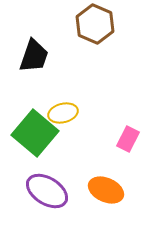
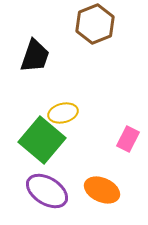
brown hexagon: rotated 15 degrees clockwise
black trapezoid: moved 1 px right
green square: moved 7 px right, 7 px down
orange ellipse: moved 4 px left
